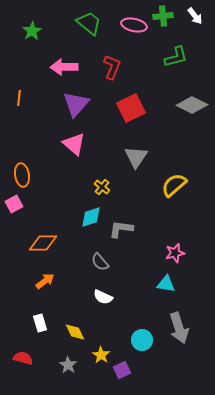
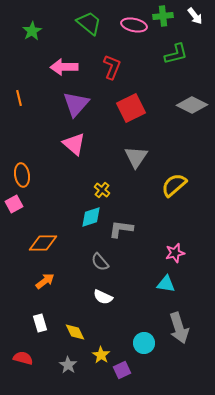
green L-shape: moved 3 px up
orange line: rotated 21 degrees counterclockwise
yellow cross: moved 3 px down
cyan circle: moved 2 px right, 3 px down
